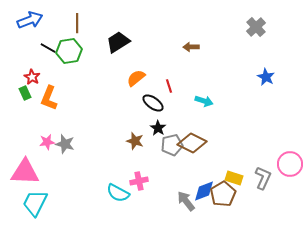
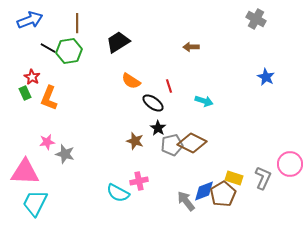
gray cross: moved 8 px up; rotated 18 degrees counterclockwise
orange semicircle: moved 5 px left, 3 px down; rotated 108 degrees counterclockwise
gray star: moved 10 px down
